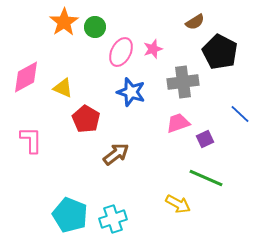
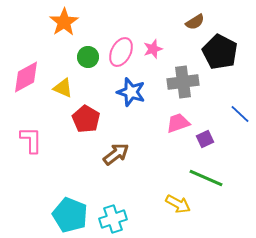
green circle: moved 7 px left, 30 px down
